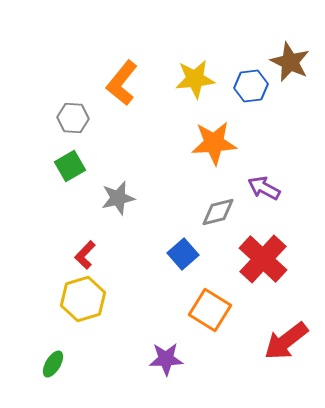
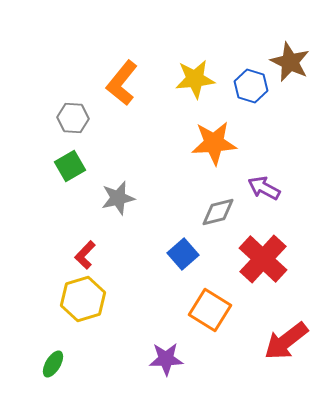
blue hexagon: rotated 24 degrees clockwise
